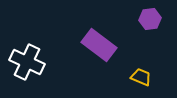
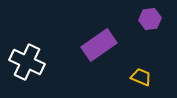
purple rectangle: rotated 72 degrees counterclockwise
